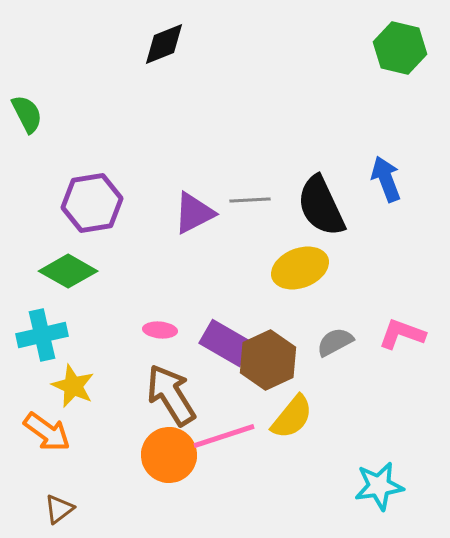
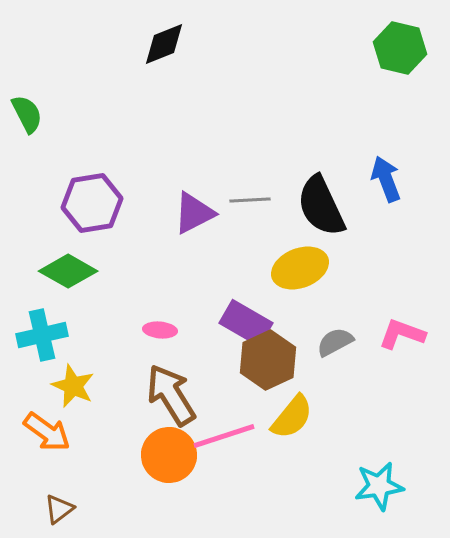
purple rectangle: moved 20 px right, 20 px up
